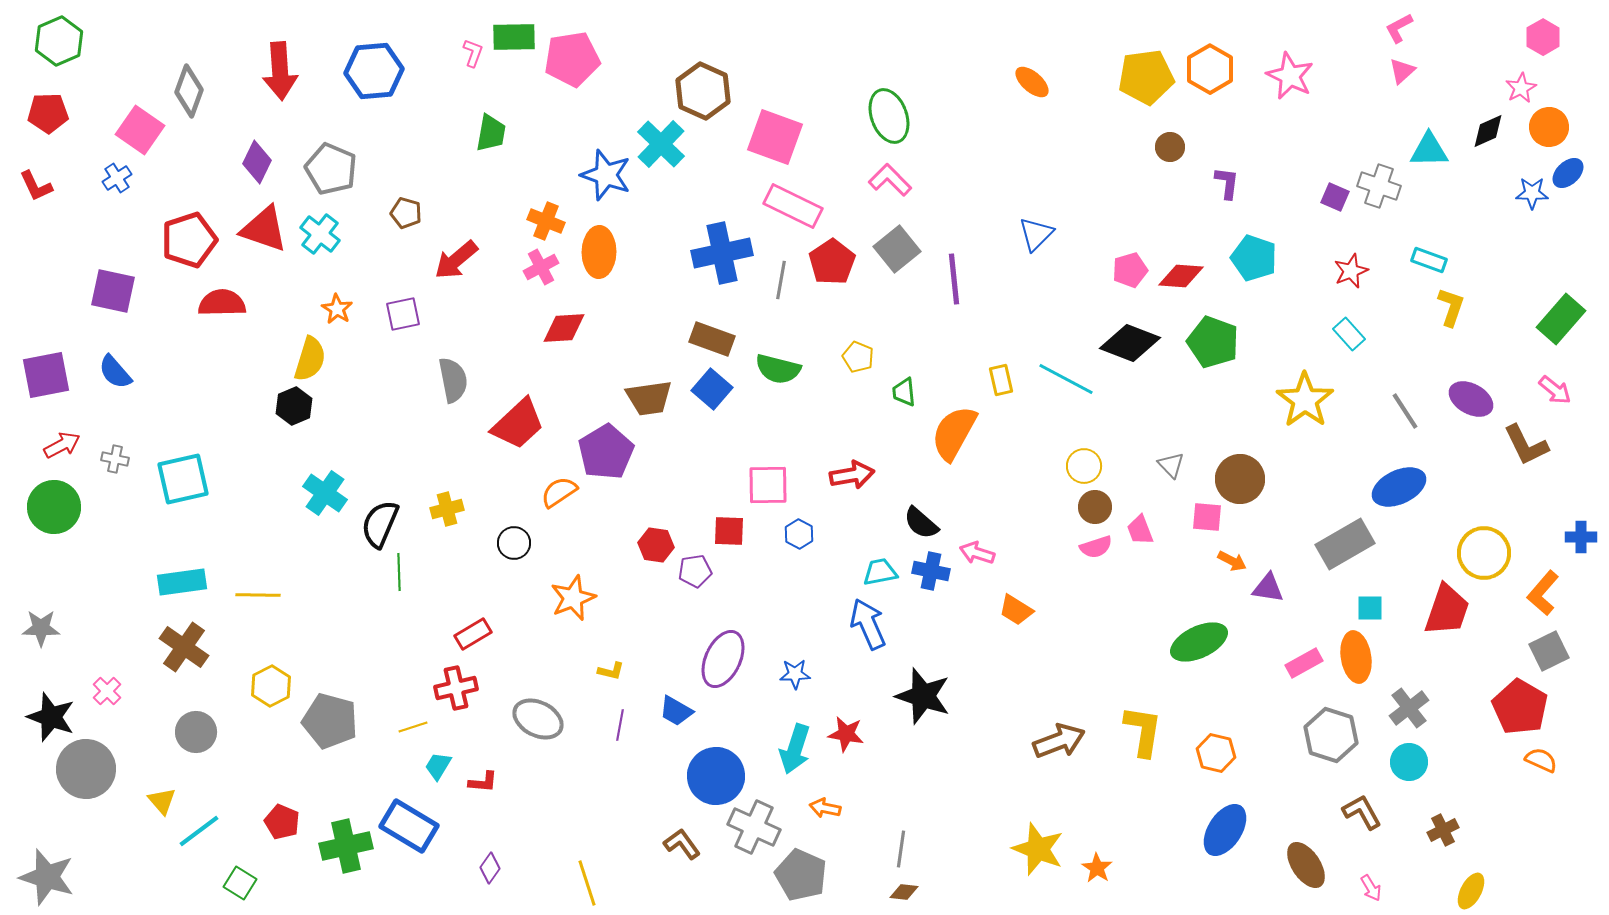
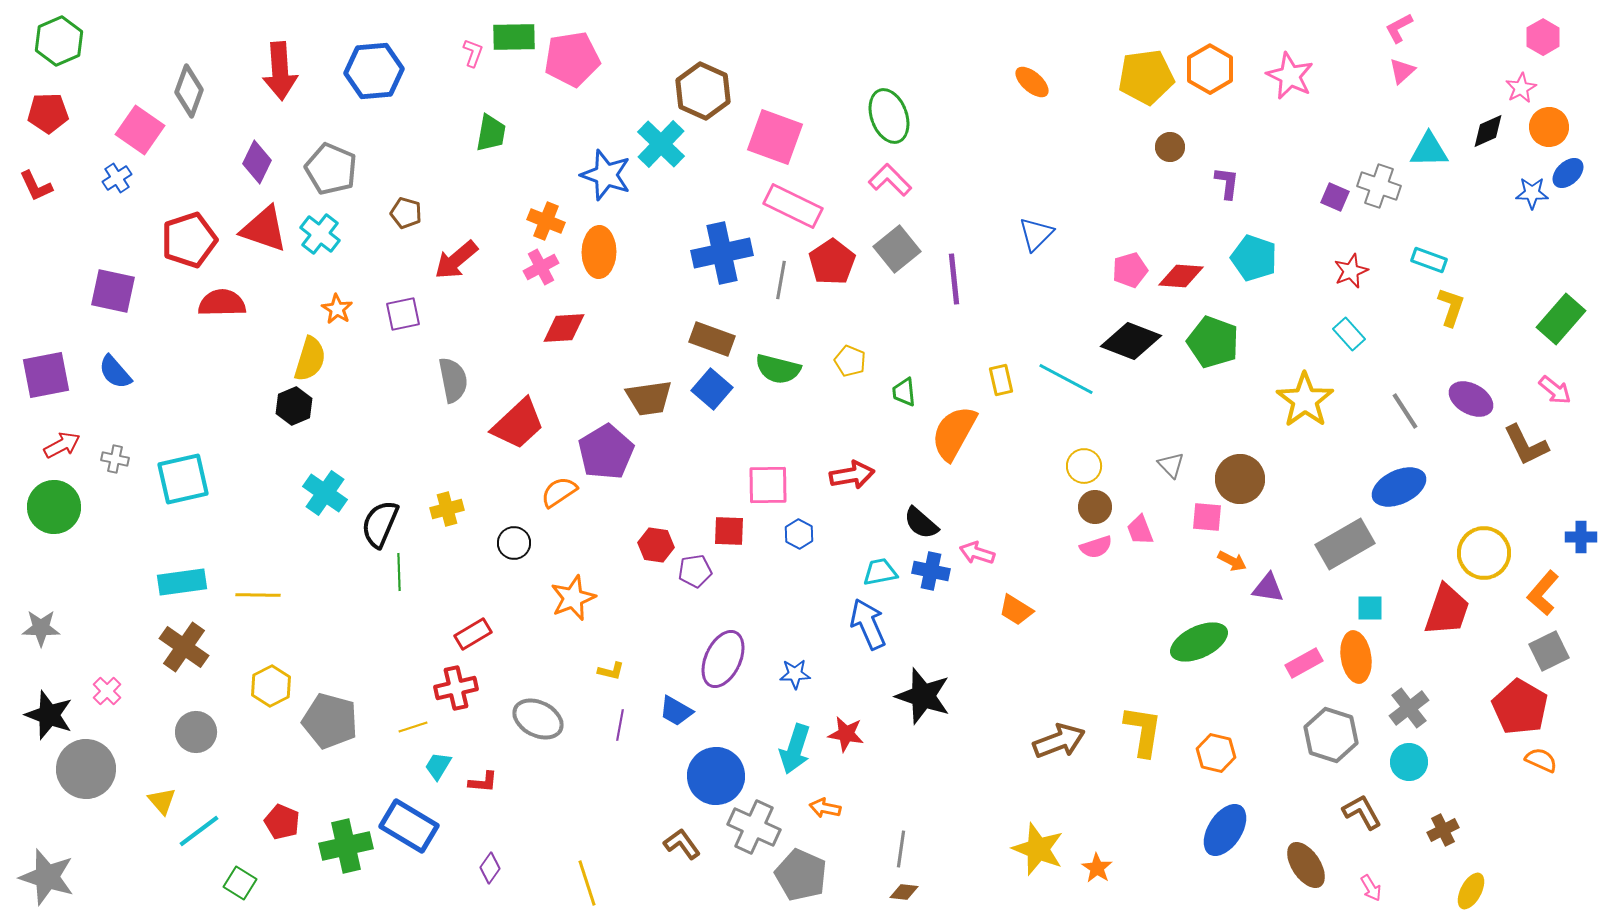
black diamond at (1130, 343): moved 1 px right, 2 px up
yellow pentagon at (858, 357): moved 8 px left, 4 px down
black star at (51, 717): moved 2 px left, 2 px up
